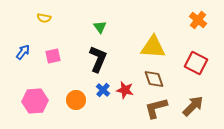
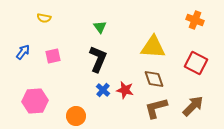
orange cross: moved 3 px left; rotated 18 degrees counterclockwise
orange circle: moved 16 px down
